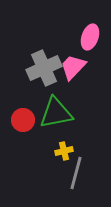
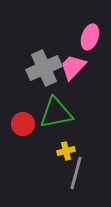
red circle: moved 4 px down
yellow cross: moved 2 px right
